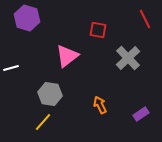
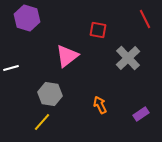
yellow line: moved 1 px left
